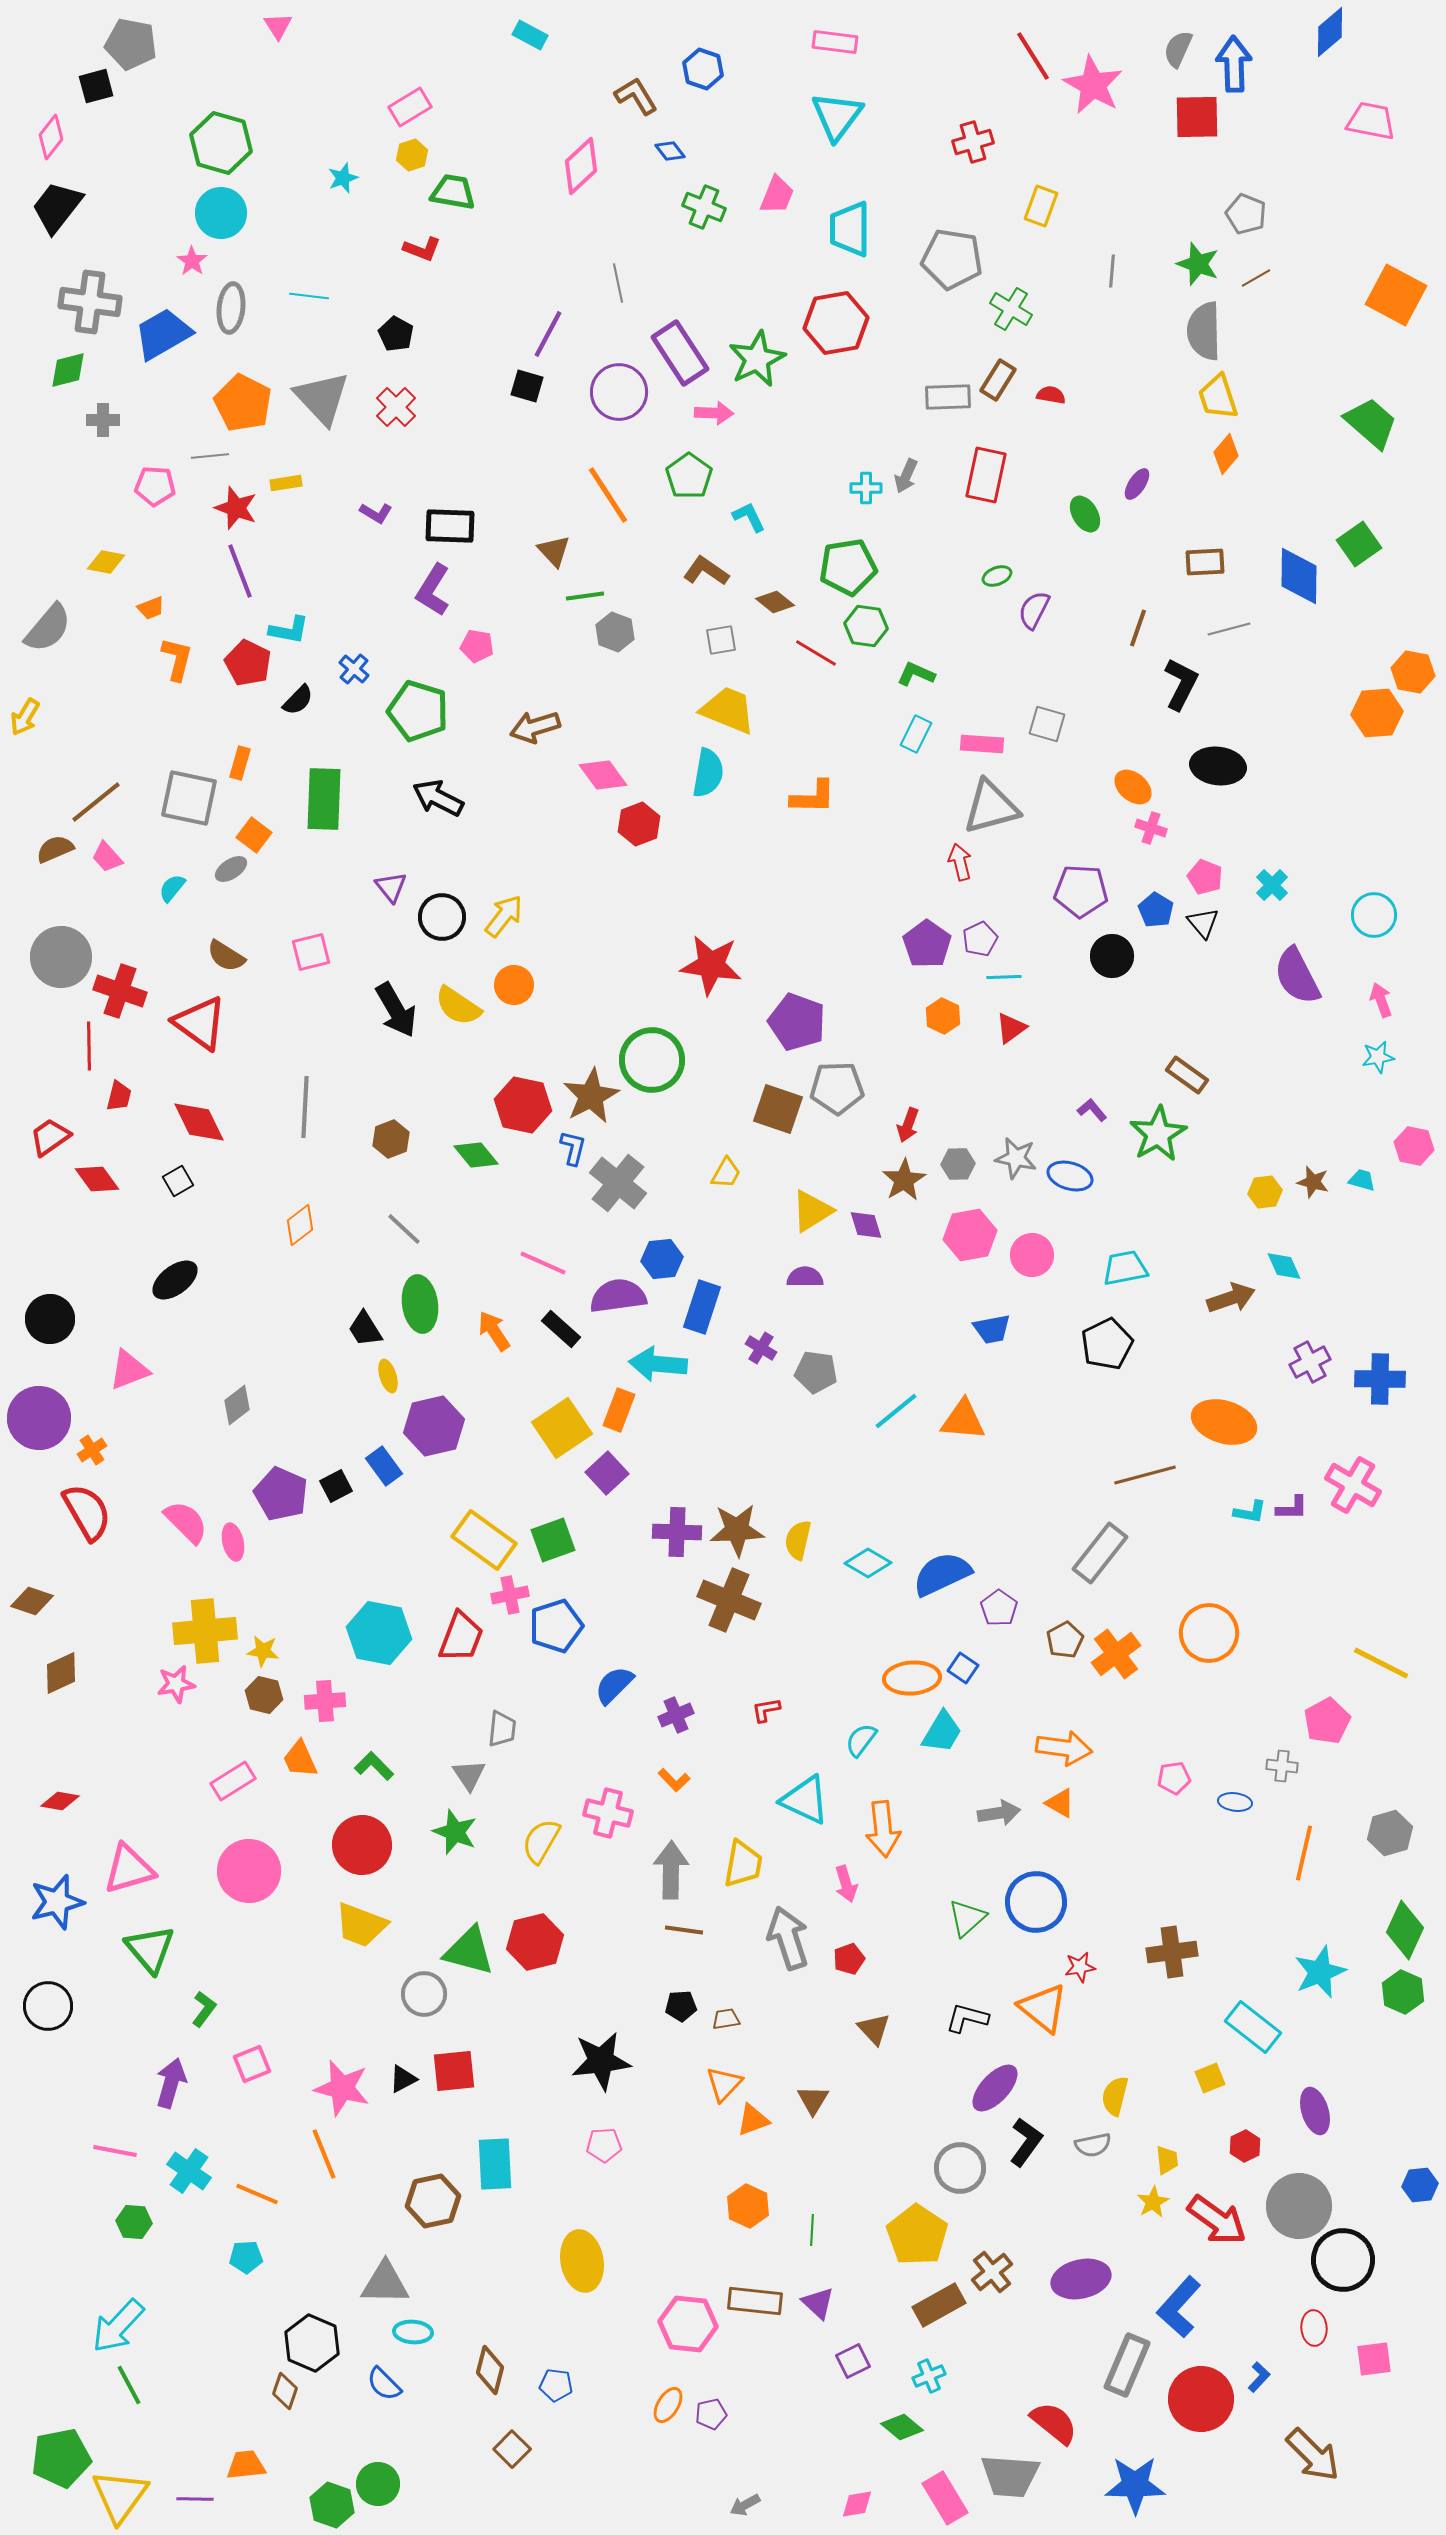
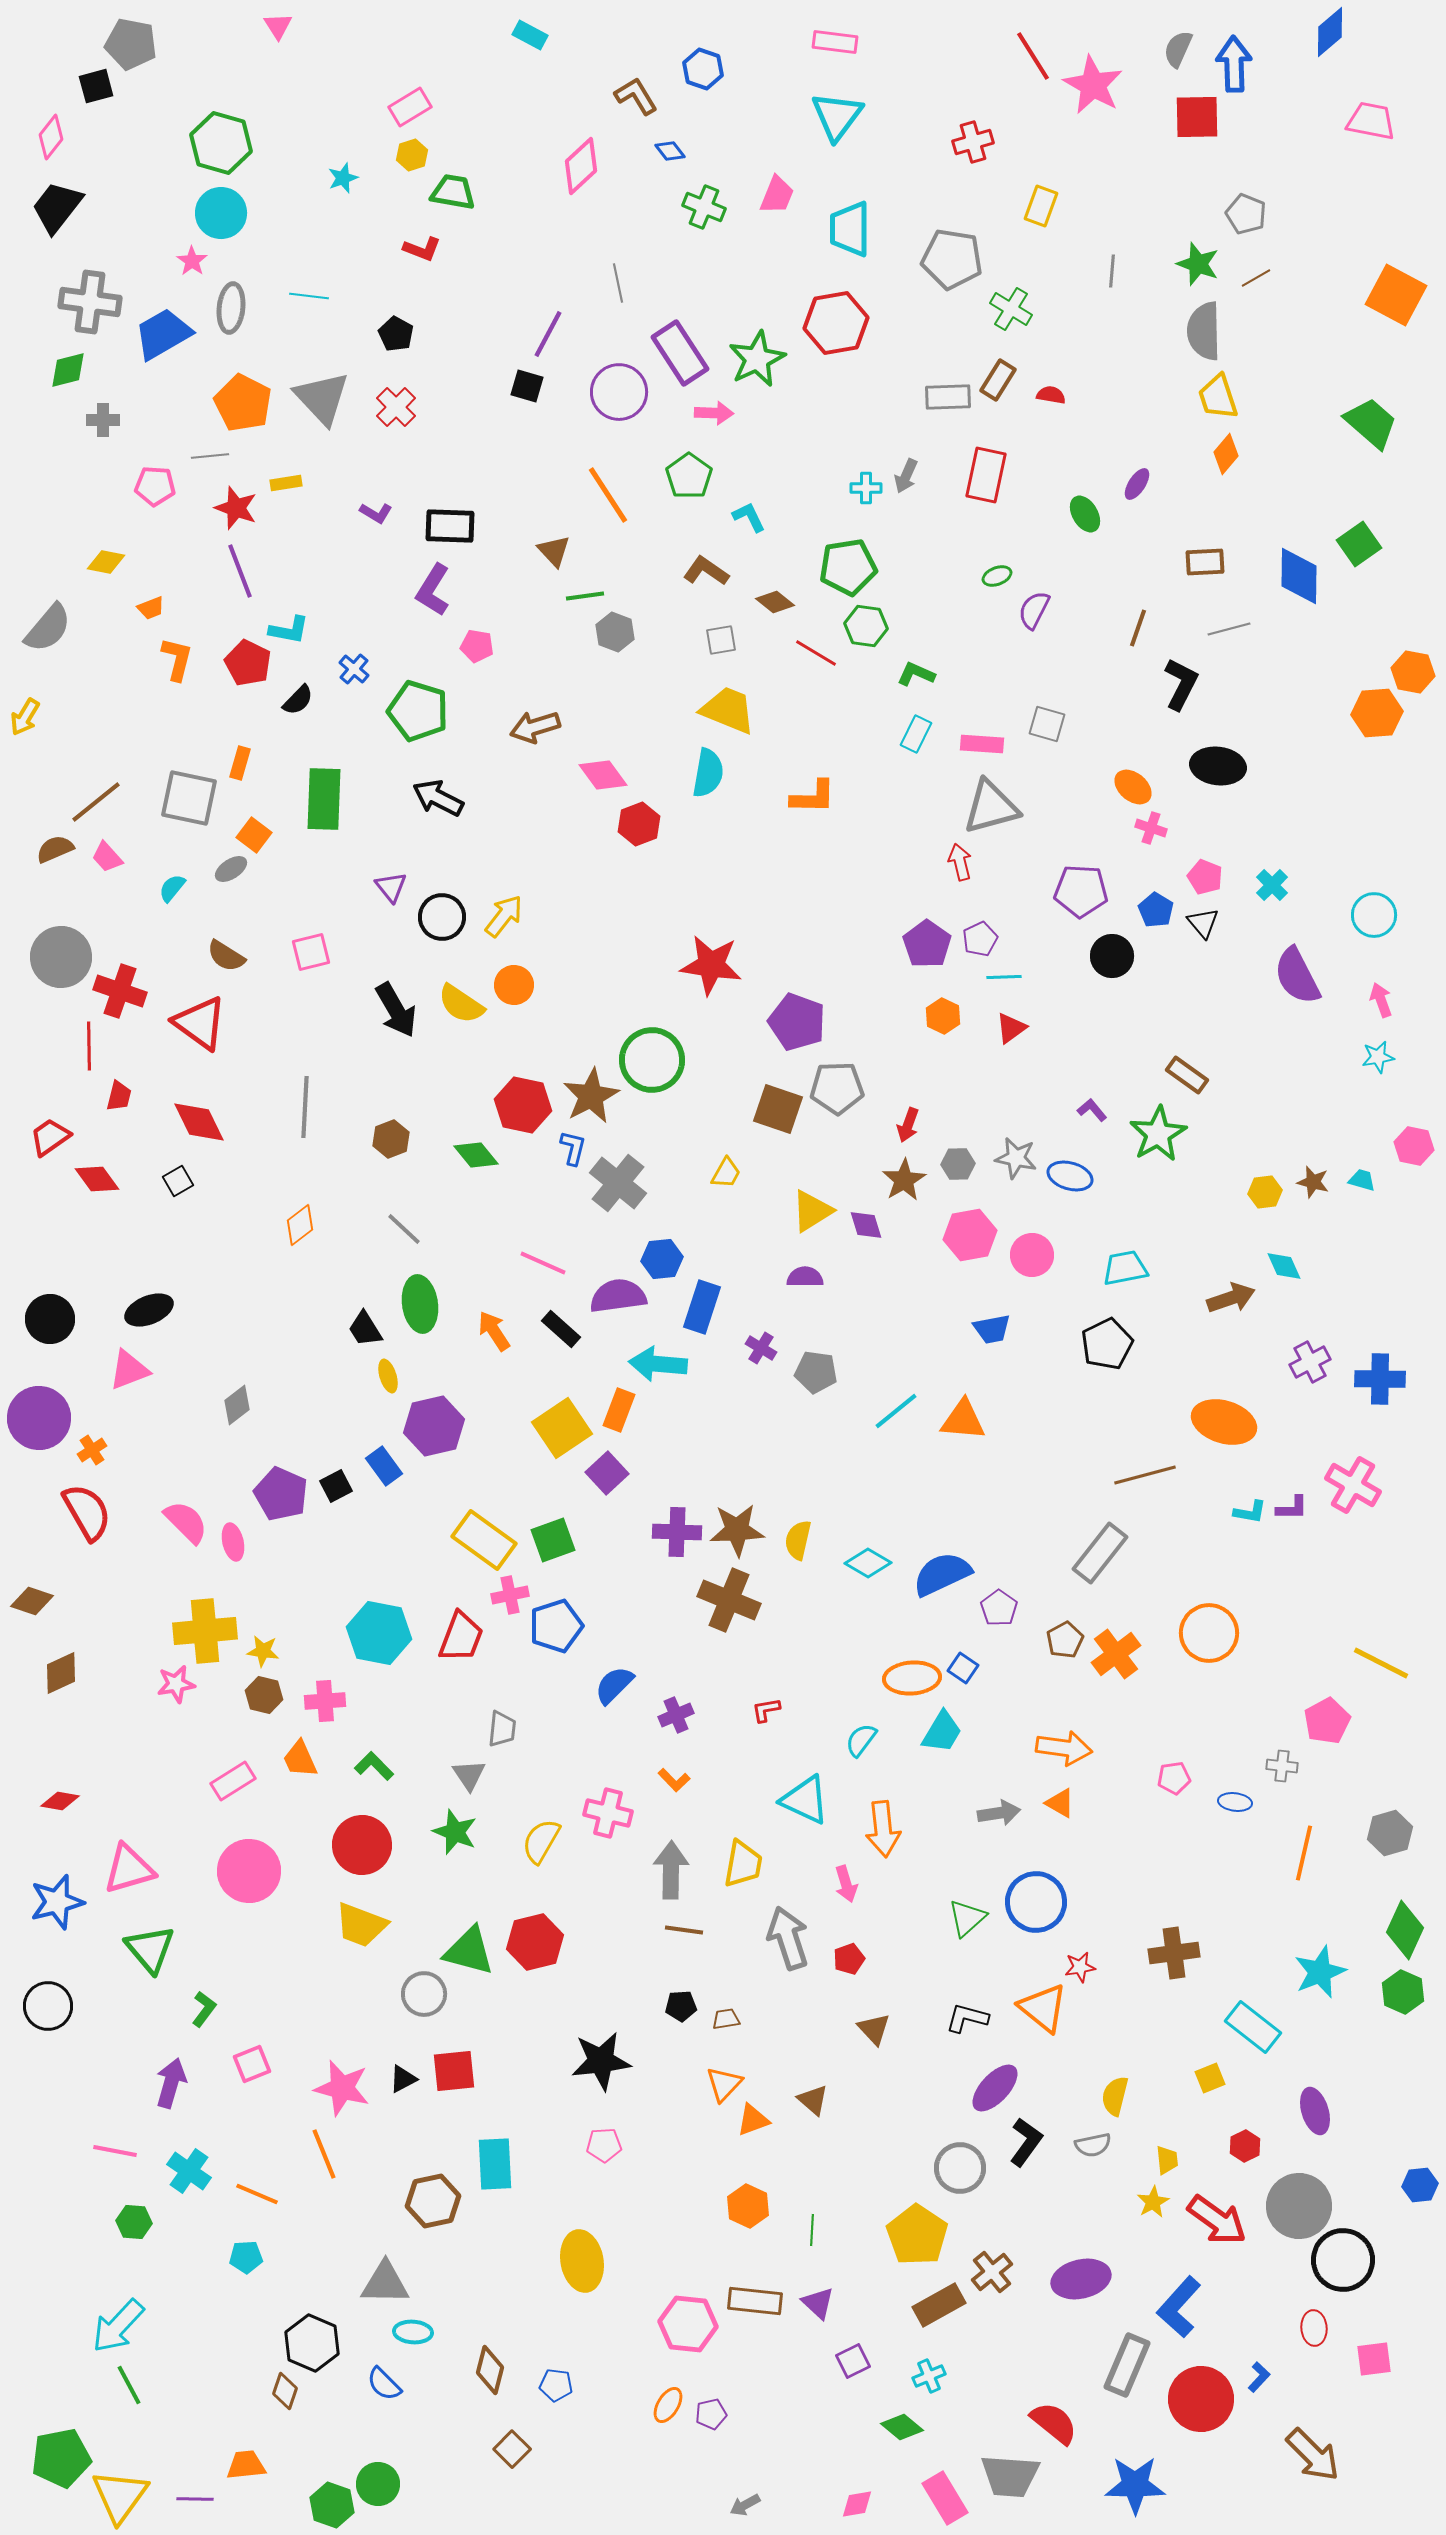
yellow semicircle at (458, 1006): moved 3 px right, 2 px up
black ellipse at (175, 1280): moved 26 px left, 30 px down; rotated 15 degrees clockwise
brown cross at (1172, 1952): moved 2 px right, 1 px down
brown triangle at (813, 2100): rotated 20 degrees counterclockwise
